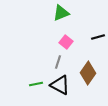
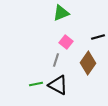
gray line: moved 2 px left, 2 px up
brown diamond: moved 10 px up
black triangle: moved 2 px left
